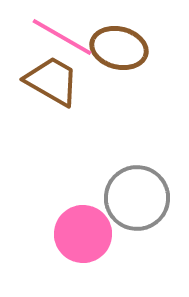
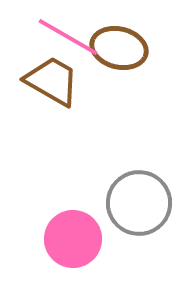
pink line: moved 6 px right
gray circle: moved 2 px right, 5 px down
pink circle: moved 10 px left, 5 px down
